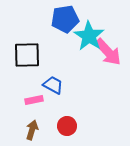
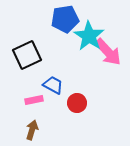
black square: rotated 24 degrees counterclockwise
red circle: moved 10 px right, 23 px up
